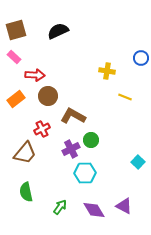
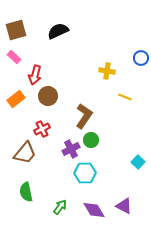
red arrow: rotated 102 degrees clockwise
brown L-shape: moved 11 px right; rotated 95 degrees clockwise
